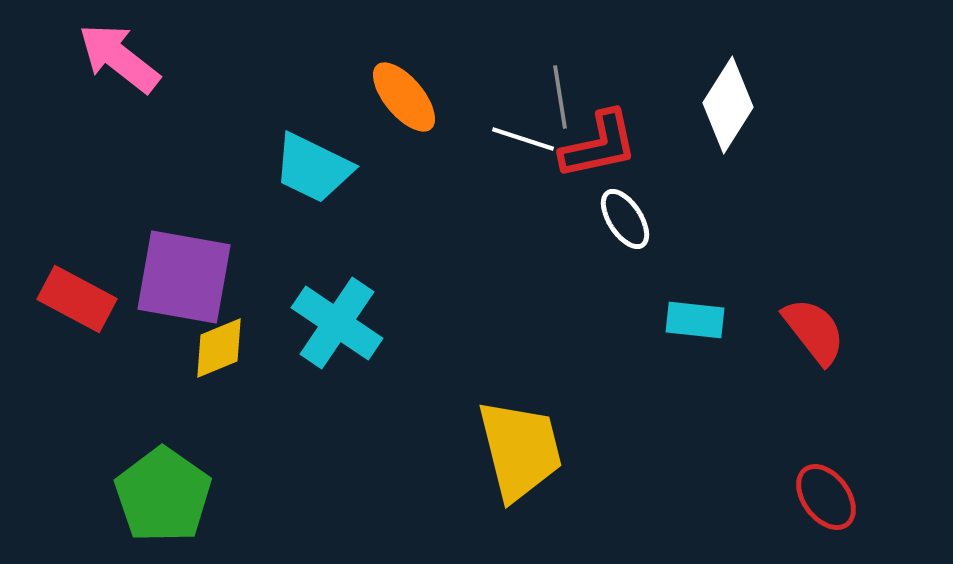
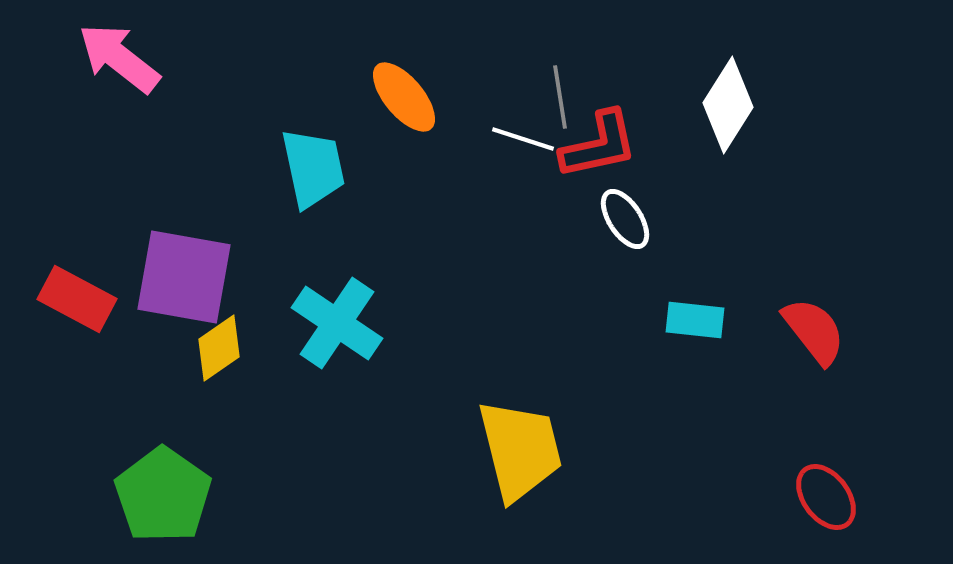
cyan trapezoid: rotated 128 degrees counterclockwise
yellow diamond: rotated 12 degrees counterclockwise
